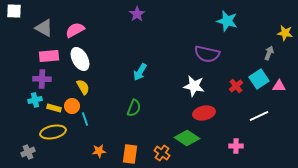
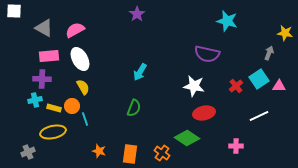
orange star: rotated 24 degrees clockwise
